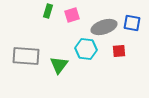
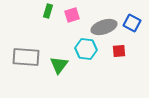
blue square: rotated 18 degrees clockwise
gray rectangle: moved 1 px down
